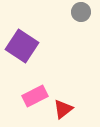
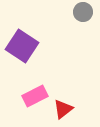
gray circle: moved 2 px right
